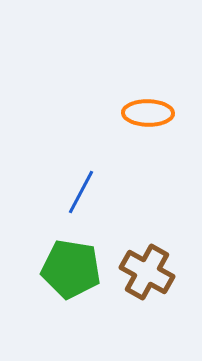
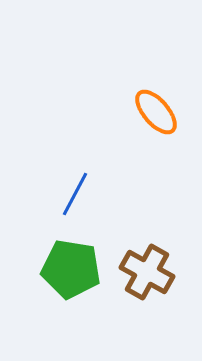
orange ellipse: moved 8 px right, 1 px up; rotated 48 degrees clockwise
blue line: moved 6 px left, 2 px down
